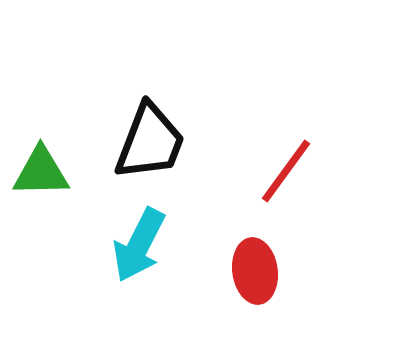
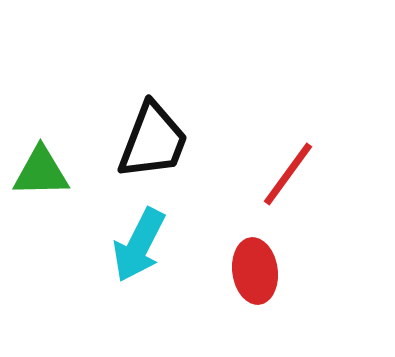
black trapezoid: moved 3 px right, 1 px up
red line: moved 2 px right, 3 px down
